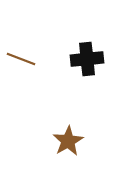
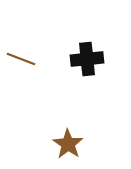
brown star: moved 3 px down; rotated 8 degrees counterclockwise
